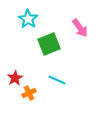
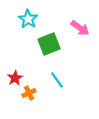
pink arrow: rotated 18 degrees counterclockwise
cyan line: rotated 30 degrees clockwise
